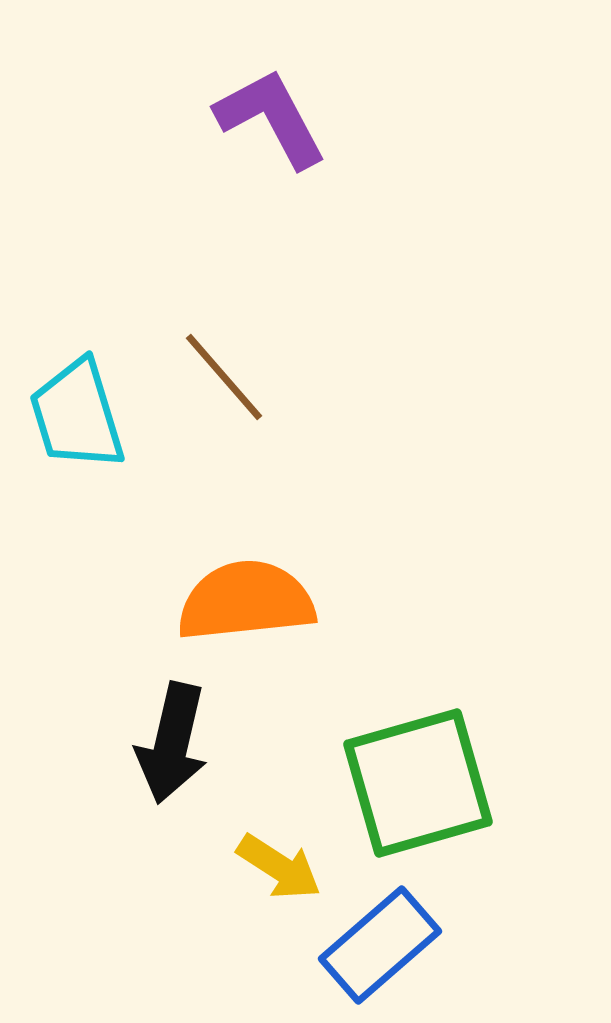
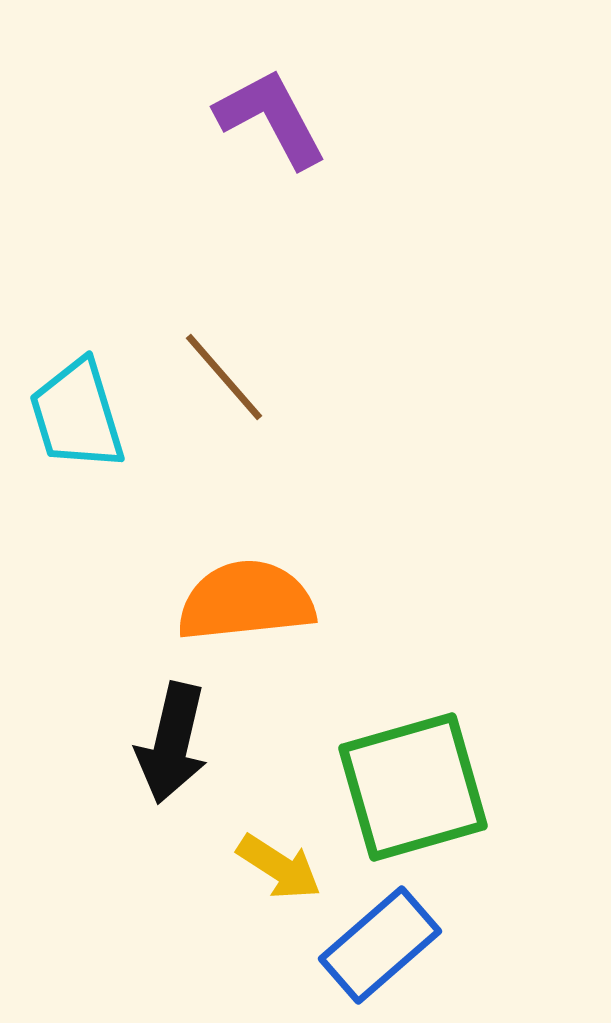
green square: moved 5 px left, 4 px down
